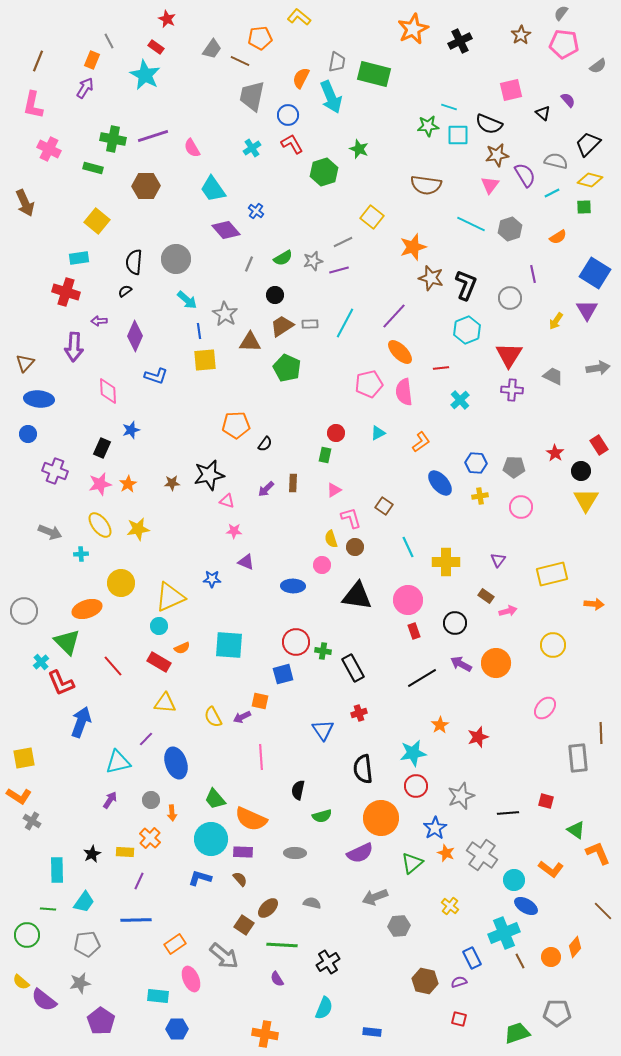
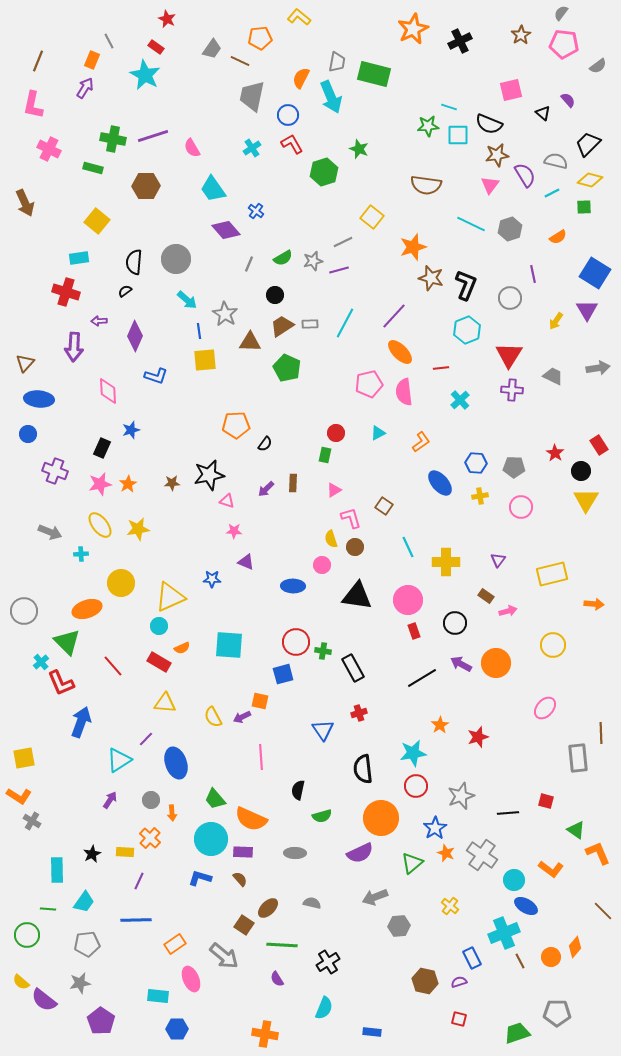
cyan triangle at (118, 762): moved 1 px right, 2 px up; rotated 20 degrees counterclockwise
